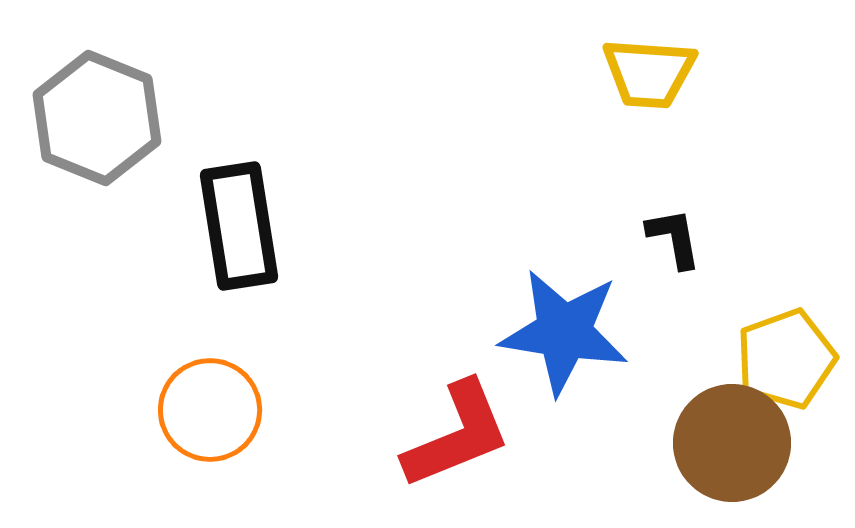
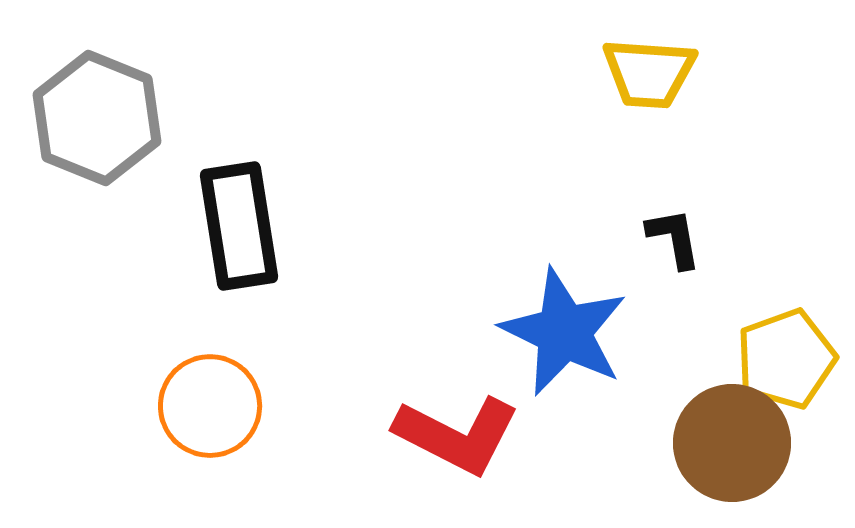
blue star: rotated 17 degrees clockwise
orange circle: moved 4 px up
red L-shape: rotated 49 degrees clockwise
